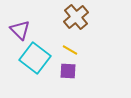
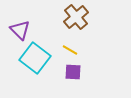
purple square: moved 5 px right, 1 px down
